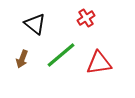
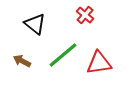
red cross: moved 1 px left, 3 px up; rotated 18 degrees counterclockwise
green line: moved 2 px right
brown arrow: moved 2 px down; rotated 96 degrees clockwise
